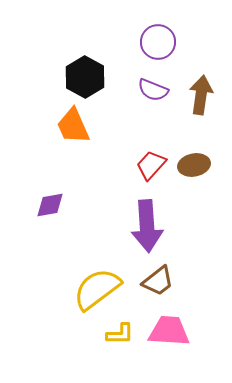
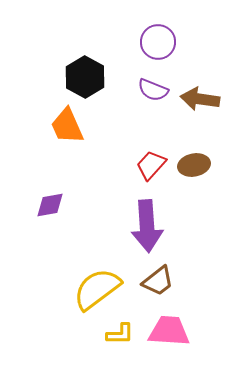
brown arrow: moved 1 px left, 4 px down; rotated 90 degrees counterclockwise
orange trapezoid: moved 6 px left
